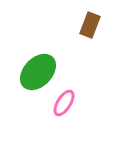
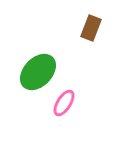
brown rectangle: moved 1 px right, 3 px down
